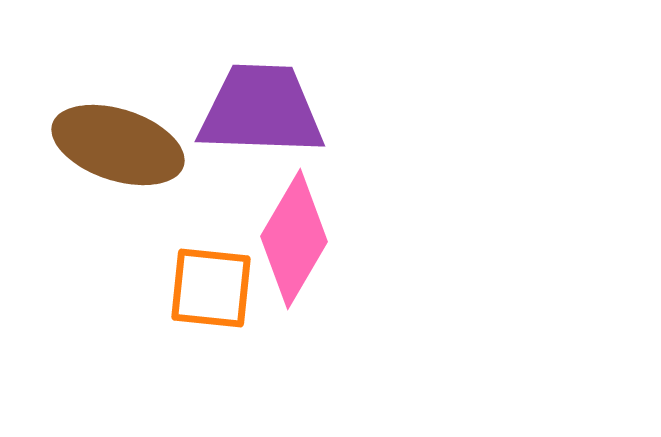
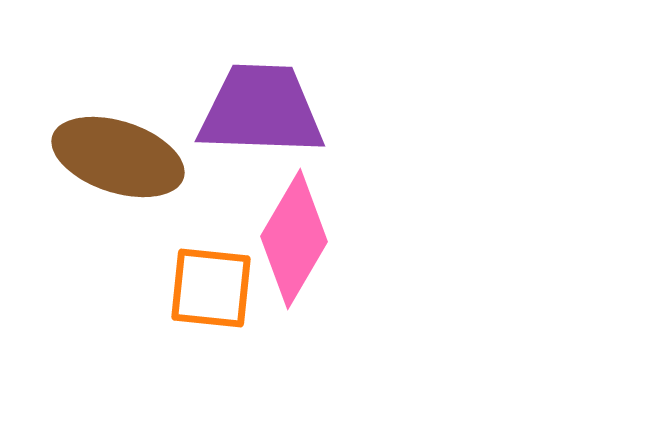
brown ellipse: moved 12 px down
